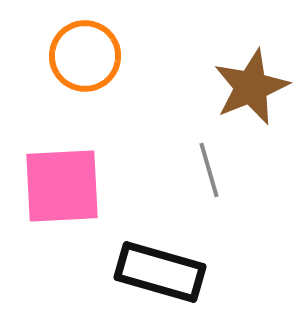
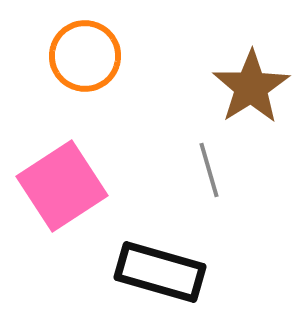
brown star: rotated 10 degrees counterclockwise
pink square: rotated 30 degrees counterclockwise
